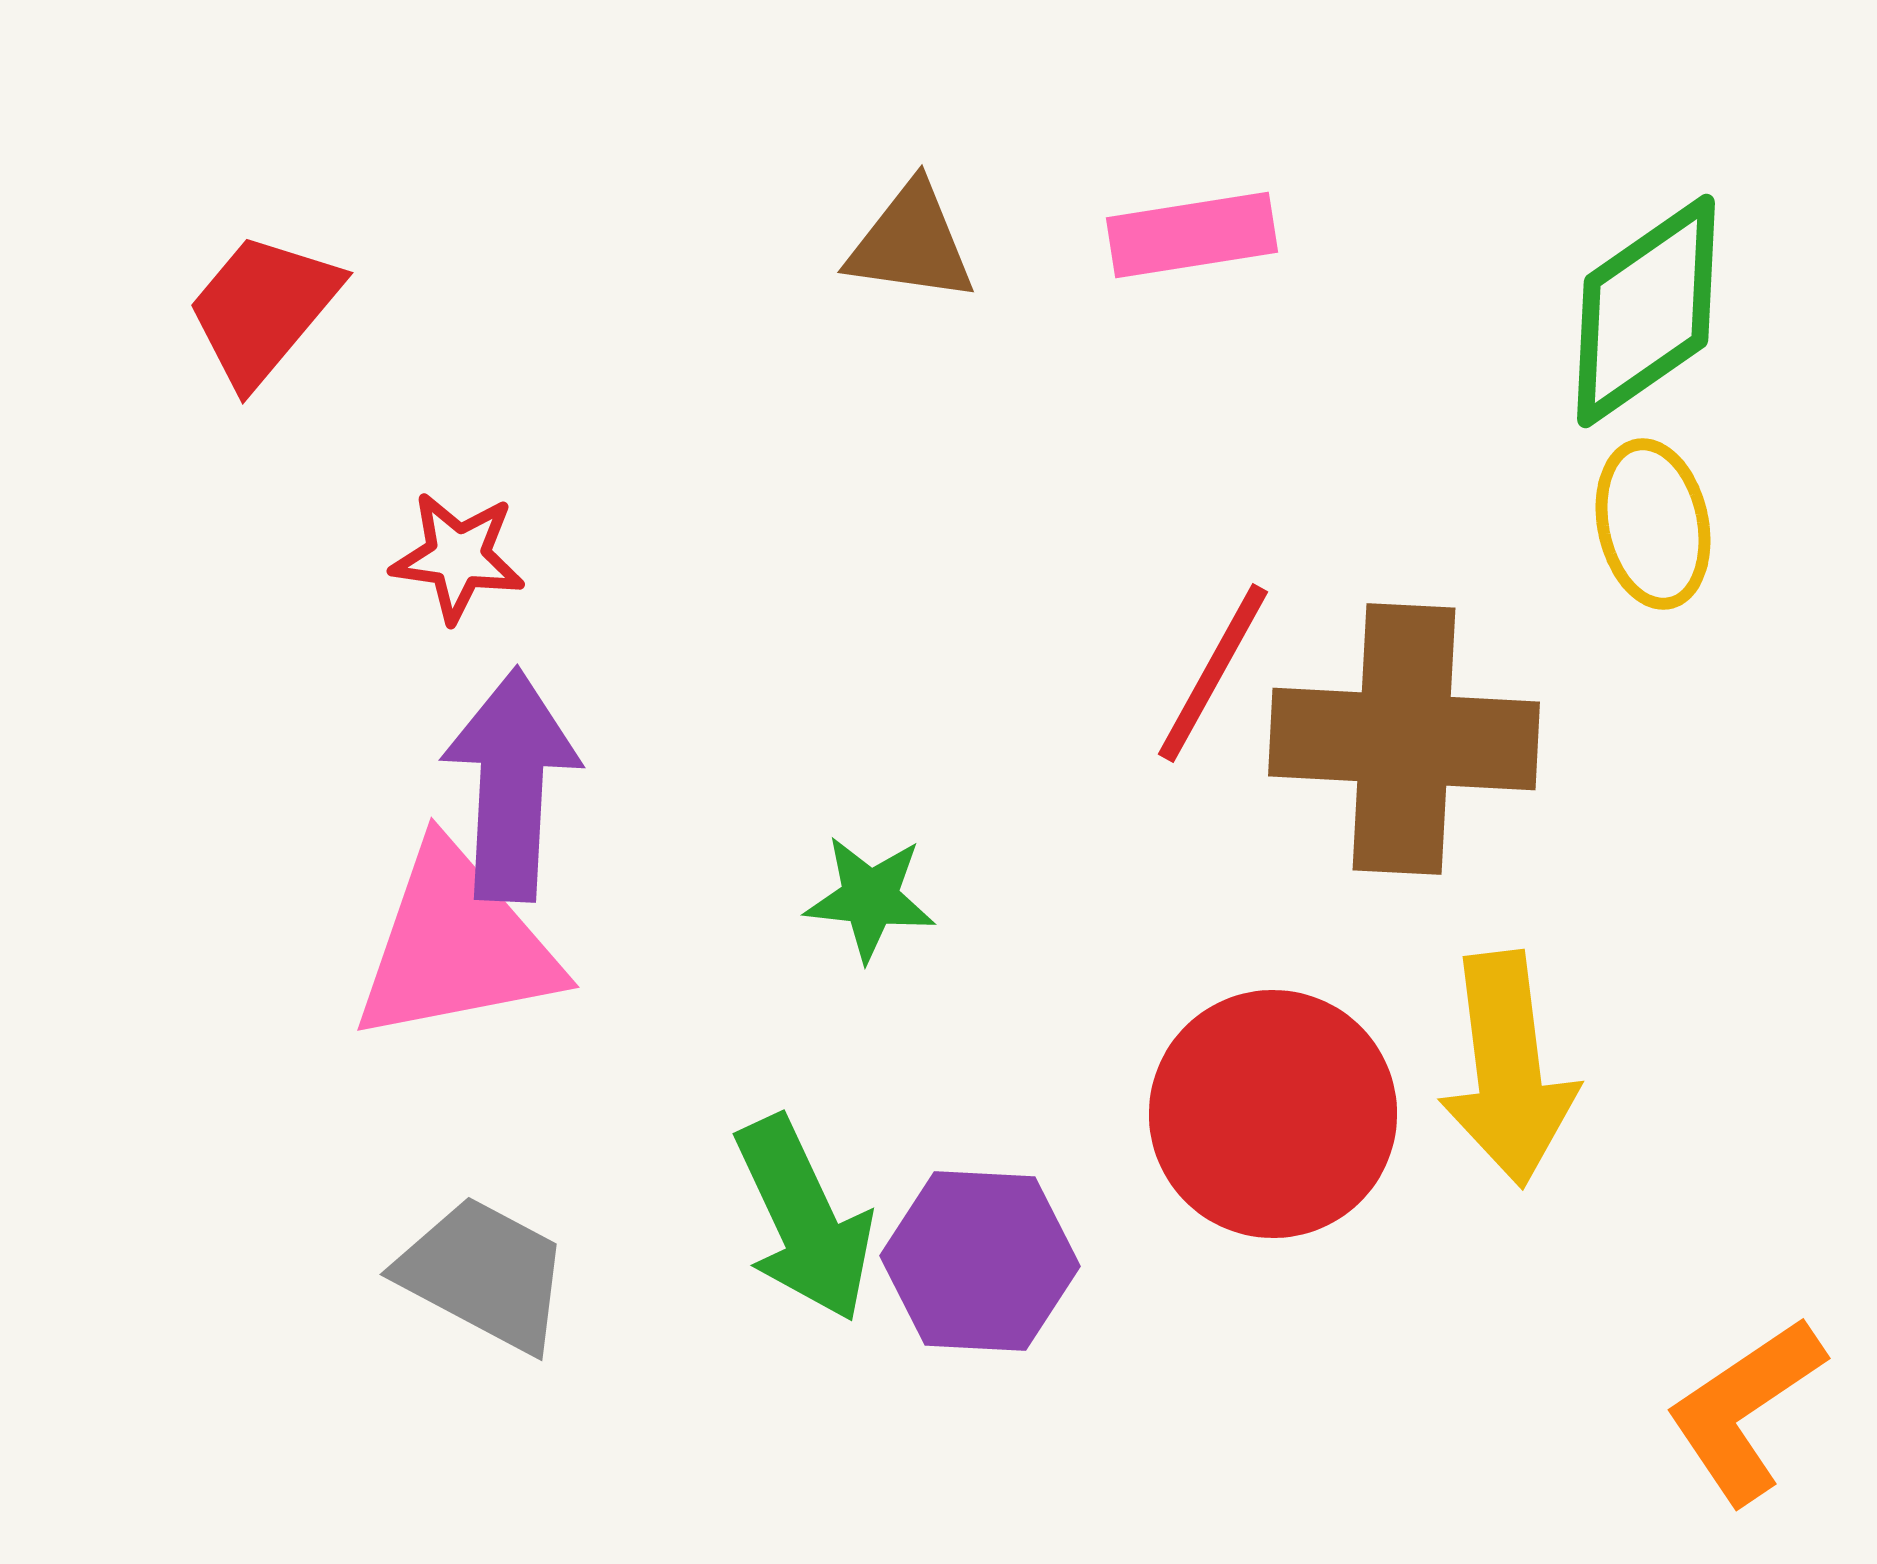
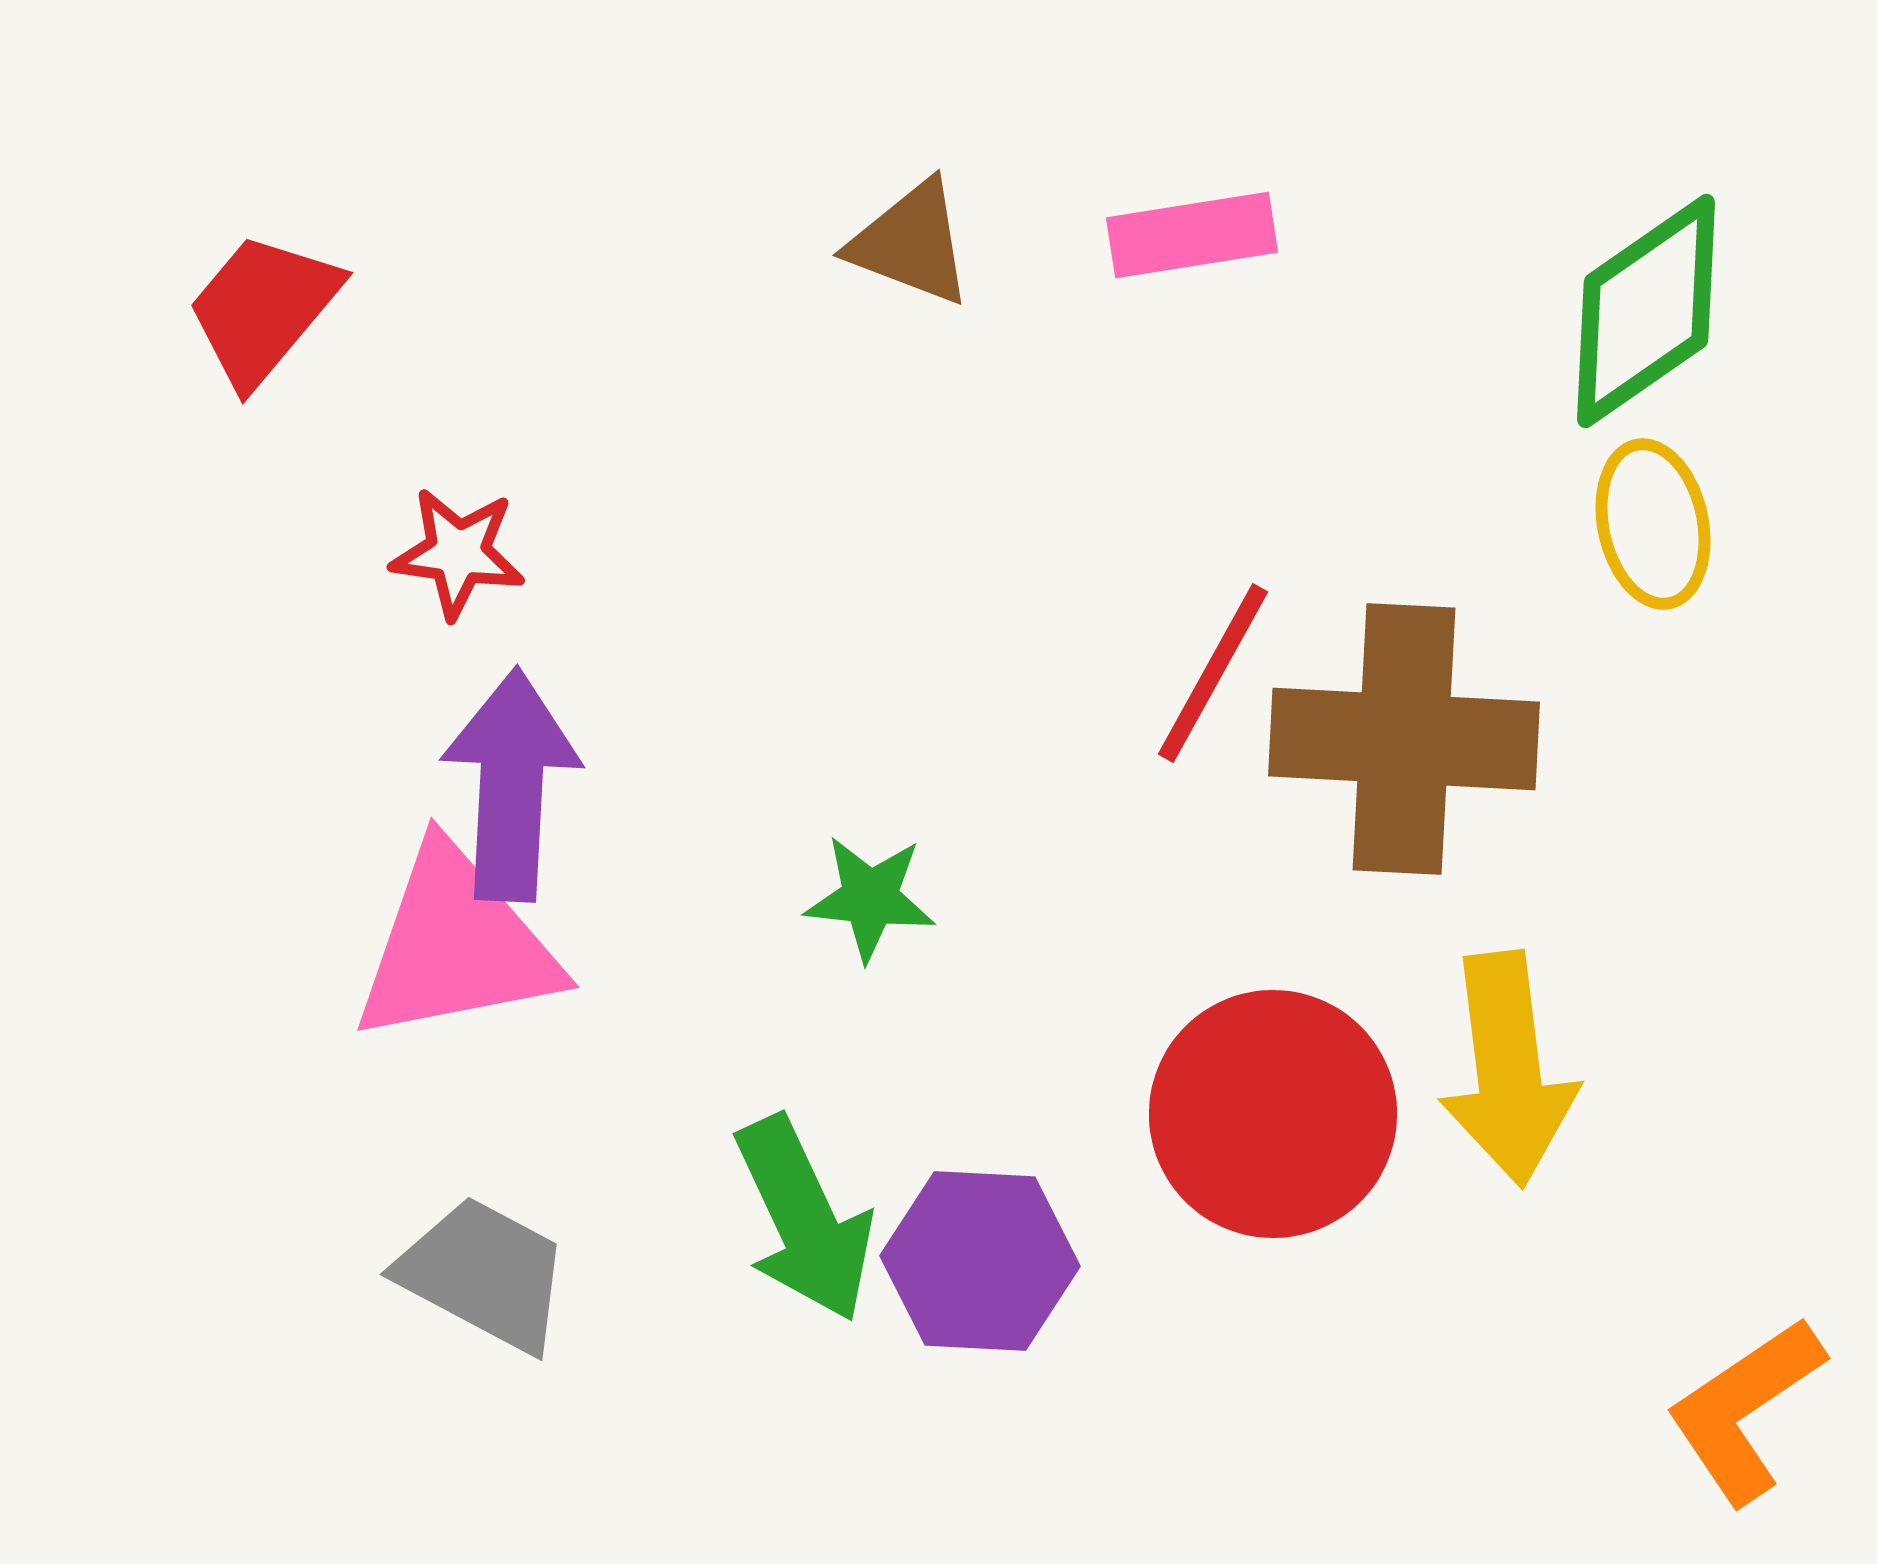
brown triangle: rotated 13 degrees clockwise
red star: moved 4 px up
